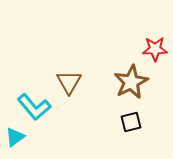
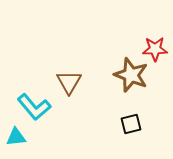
brown star: moved 7 px up; rotated 24 degrees counterclockwise
black square: moved 2 px down
cyan triangle: moved 1 px right; rotated 30 degrees clockwise
